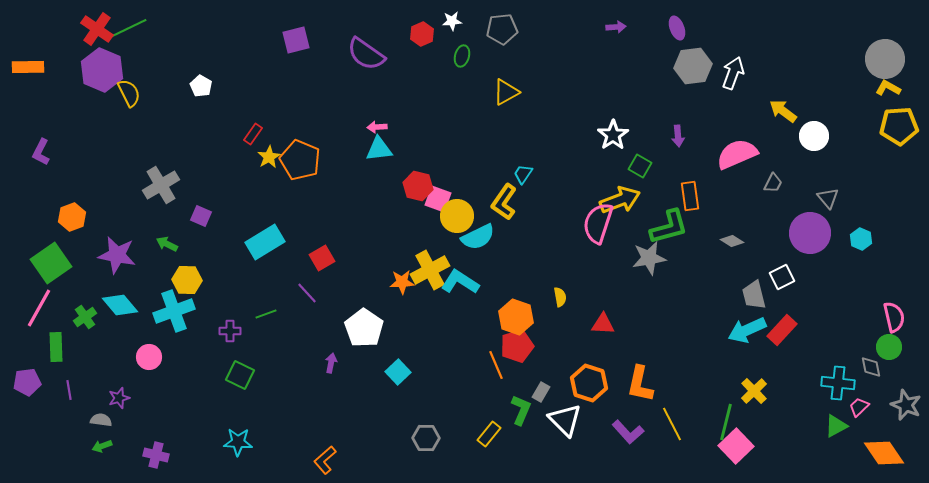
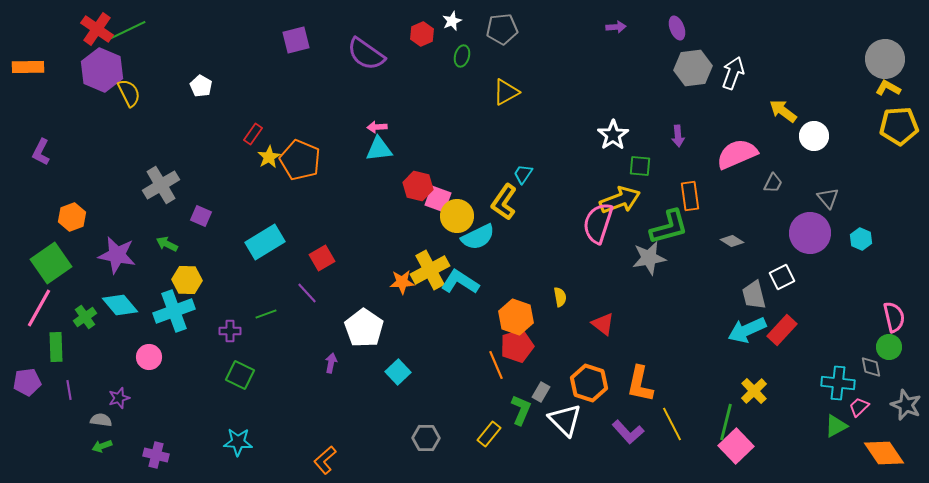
white star at (452, 21): rotated 18 degrees counterclockwise
green line at (129, 28): moved 1 px left, 2 px down
gray hexagon at (693, 66): moved 2 px down
green square at (640, 166): rotated 25 degrees counterclockwise
red triangle at (603, 324): rotated 35 degrees clockwise
